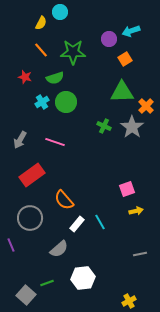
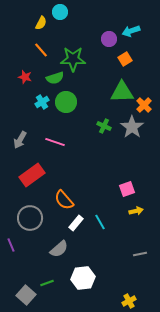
green star: moved 7 px down
orange cross: moved 2 px left, 1 px up
white rectangle: moved 1 px left, 1 px up
